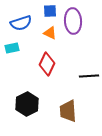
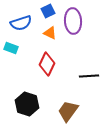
blue square: moved 2 px left; rotated 24 degrees counterclockwise
cyan rectangle: moved 1 px left; rotated 32 degrees clockwise
black hexagon: rotated 15 degrees counterclockwise
brown trapezoid: rotated 40 degrees clockwise
